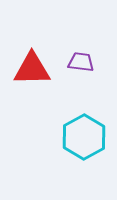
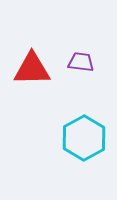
cyan hexagon: moved 1 px down
